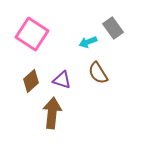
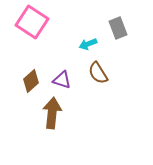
gray rectangle: moved 5 px right; rotated 15 degrees clockwise
pink square: moved 12 px up
cyan arrow: moved 2 px down
